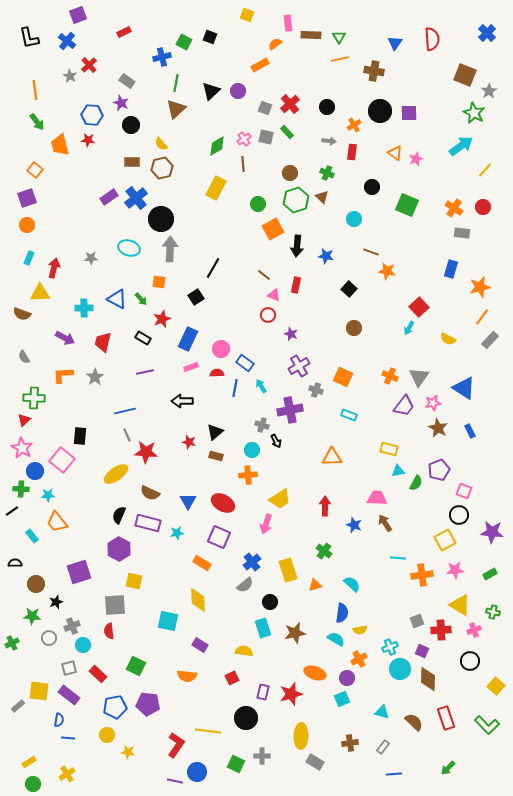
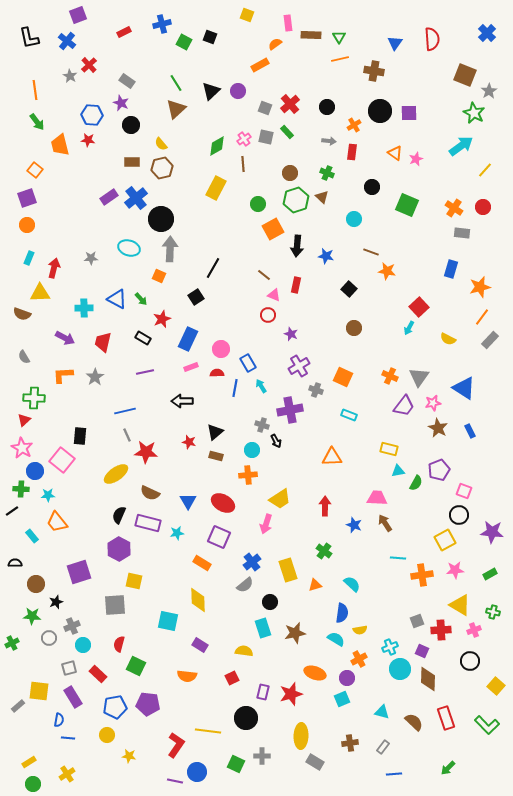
blue cross at (162, 57): moved 33 px up
green line at (176, 83): rotated 42 degrees counterclockwise
orange square at (159, 282): moved 6 px up; rotated 16 degrees clockwise
blue rectangle at (245, 363): moved 3 px right; rotated 24 degrees clockwise
red semicircle at (109, 631): moved 10 px right, 13 px down; rotated 21 degrees clockwise
purple rectangle at (69, 695): moved 4 px right, 2 px down; rotated 20 degrees clockwise
yellow star at (128, 752): moved 1 px right, 4 px down
